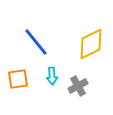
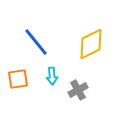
gray cross: moved 4 px down
